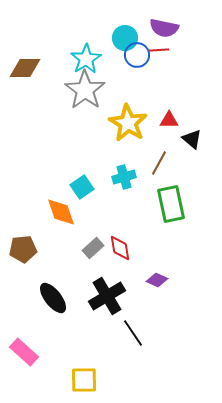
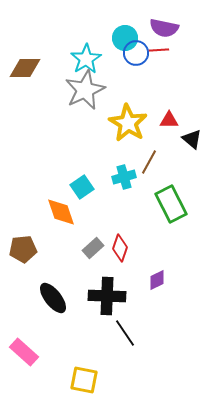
blue circle: moved 1 px left, 2 px up
gray star: rotated 12 degrees clockwise
brown line: moved 10 px left, 1 px up
green rectangle: rotated 15 degrees counterclockwise
red diamond: rotated 28 degrees clockwise
purple diamond: rotated 50 degrees counterclockwise
black cross: rotated 33 degrees clockwise
black line: moved 8 px left
yellow square: rotated 12 degrees clockwise
